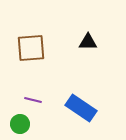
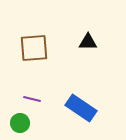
brown square: moved 3 px right
purple line: moved 1 px left, 1 px up
green circle: moved 1 px up
